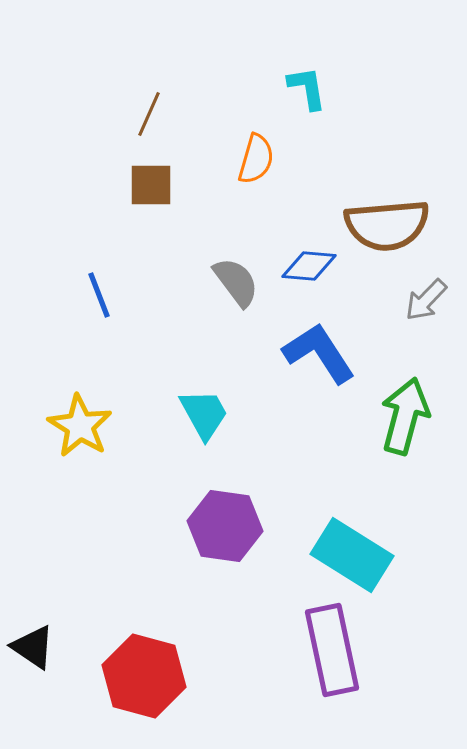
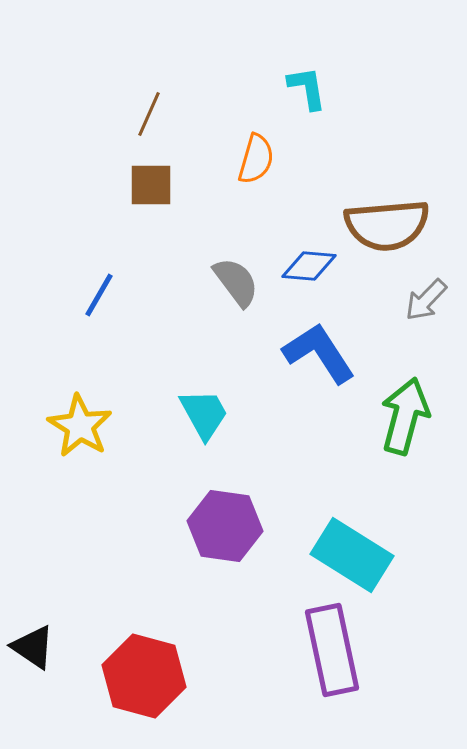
blue line: rotated 51 degrees clockwise
